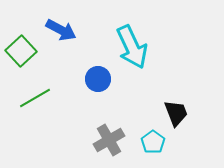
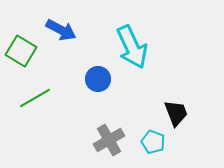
green square: rotated 16 degrees counterclockwise
cyan pentagon: rotated 15 degrees counterclockwise
